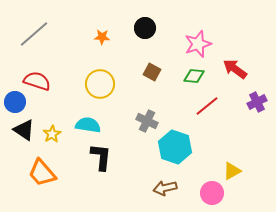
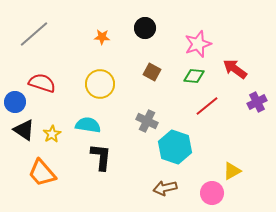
red semicircle: moved 5 px right, 2 px down
